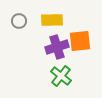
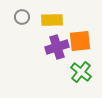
gray circle: moved 3 px right, 4 px up
green cross: moved 20 px right, 4 px up
